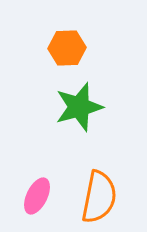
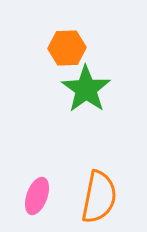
green star: moved 7 px right, 18 px up; rotated 21 degrees counterclockwise
pink ellipse: rotated 6 degrees counterclockwise
